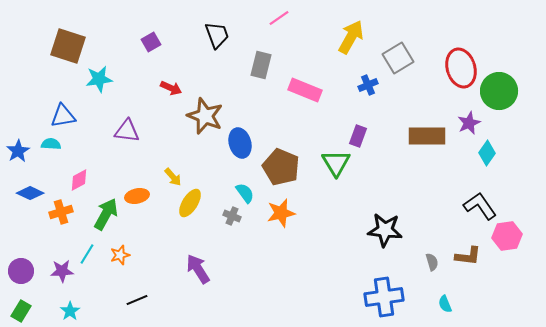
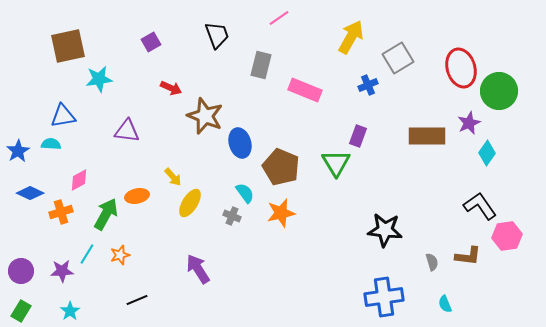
brown square at (68, 46): rotated 30 degrees counterclockwise
